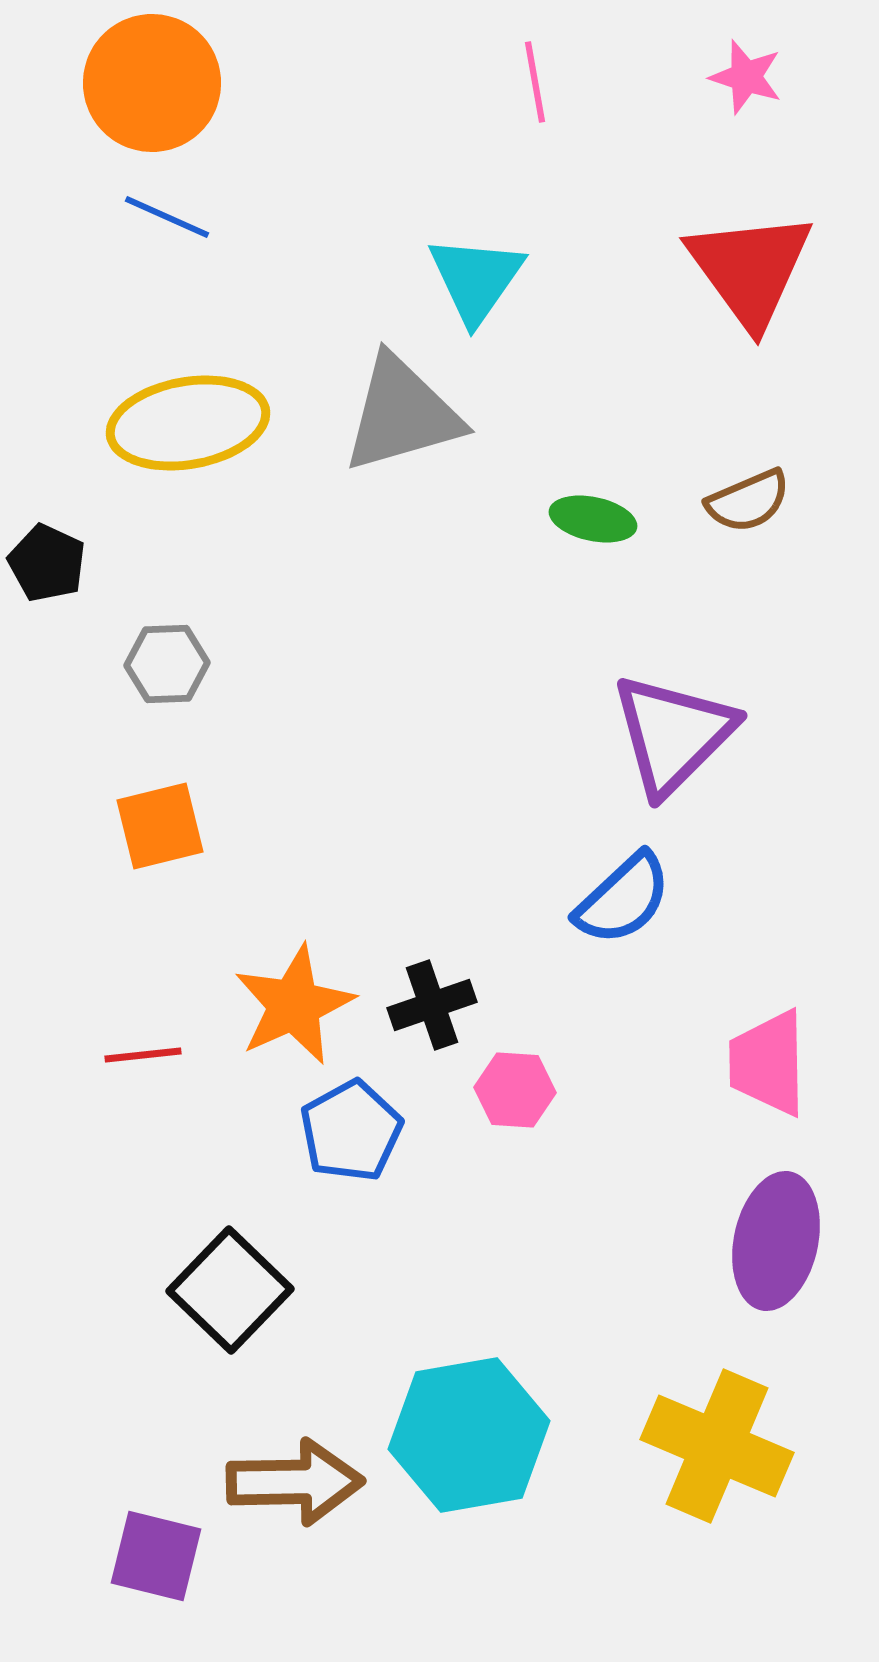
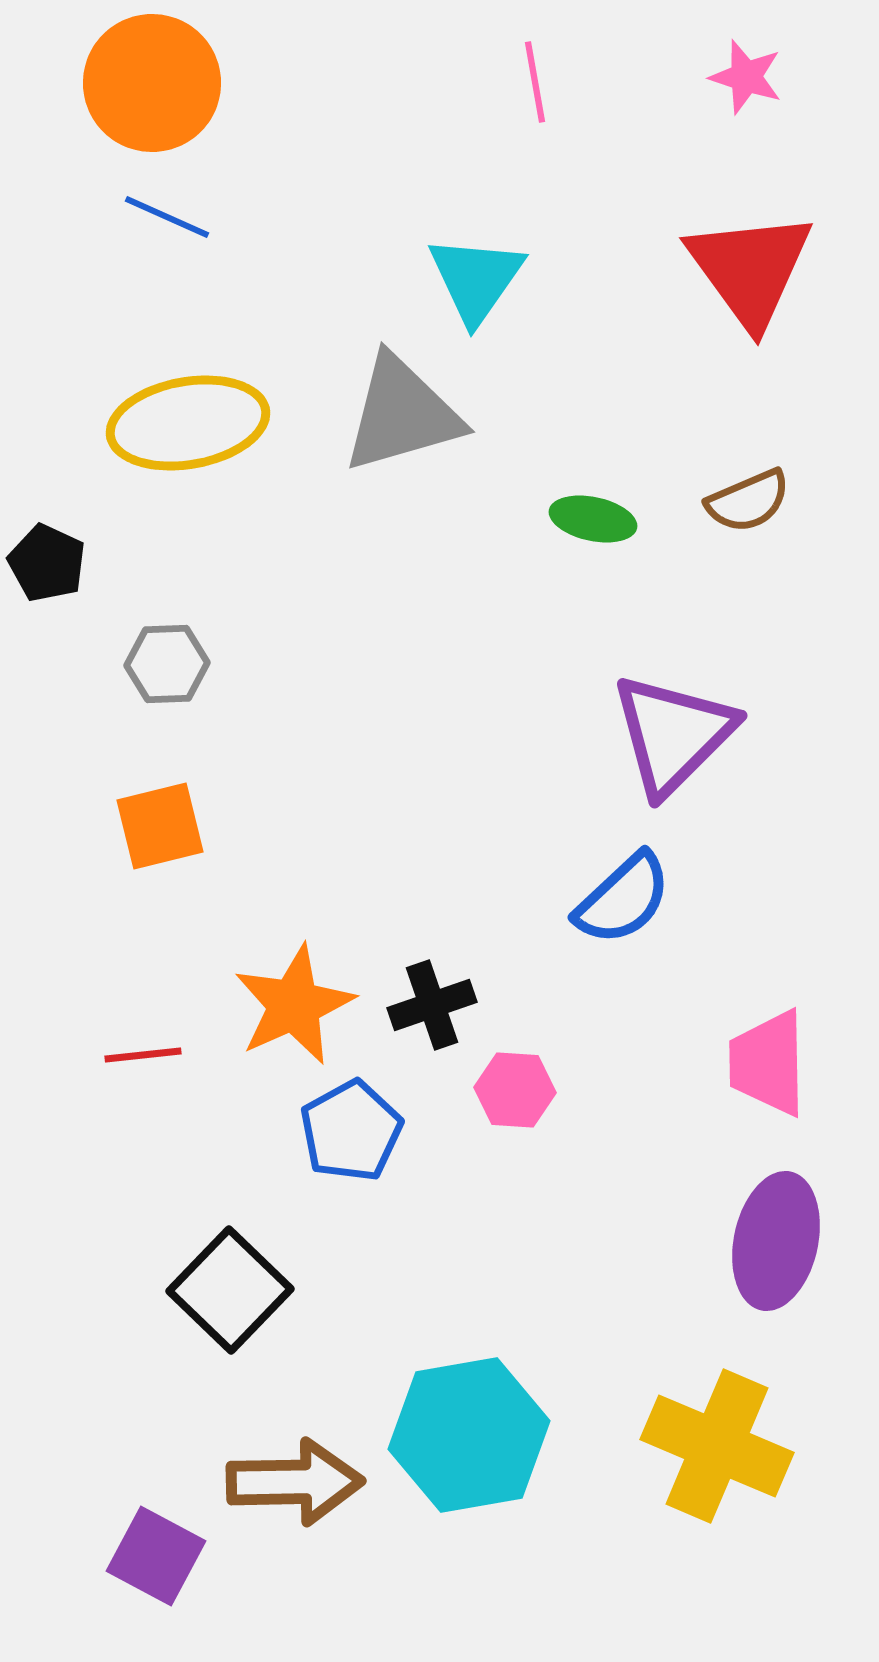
purple square: rotated 14 degrees clockwise
